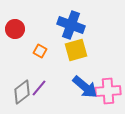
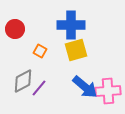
blue cross: rotated 20 degrees counterclockwise
gray diamond: moved 1 px right, 11 px up; rotated 10 degrees clockwise
